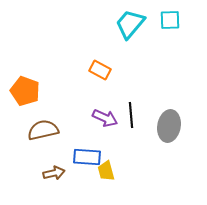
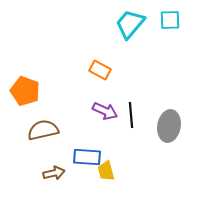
purple arrow: moved 7 px up
